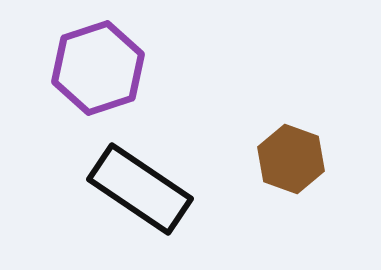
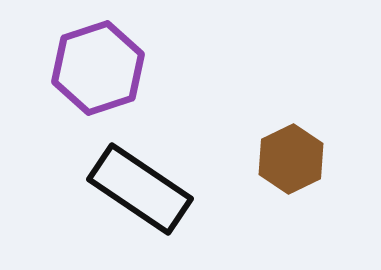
brown hexagon: rotated 14 degrees clockwise
